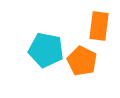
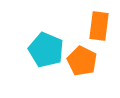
cyan pentagon: rotated 12 degrees clockwise
